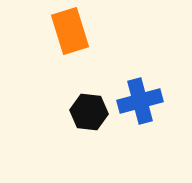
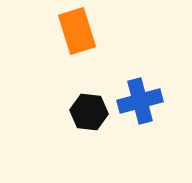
orange rectangle: moved 7 px right
